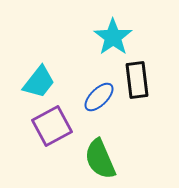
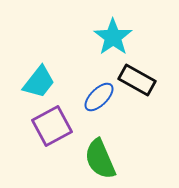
black rectangle: rotated 54 degrees counterclockwise
